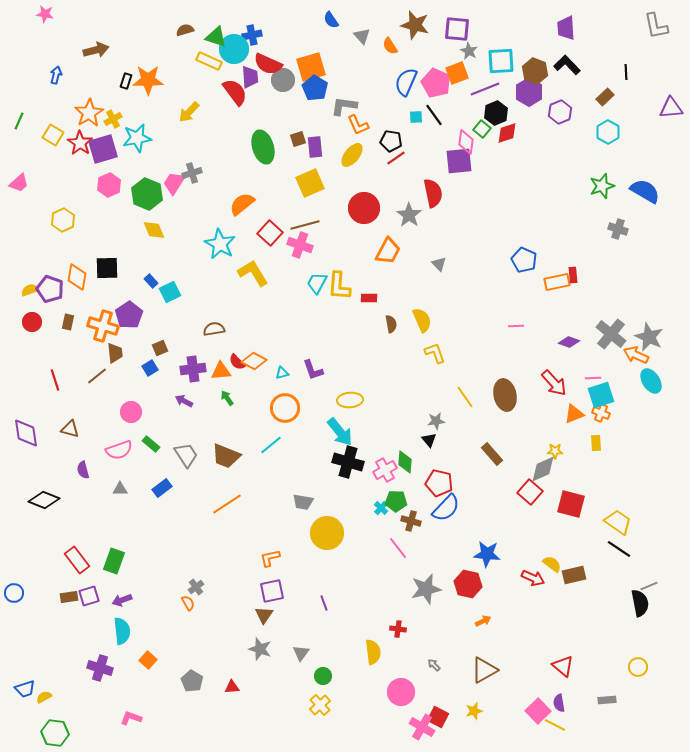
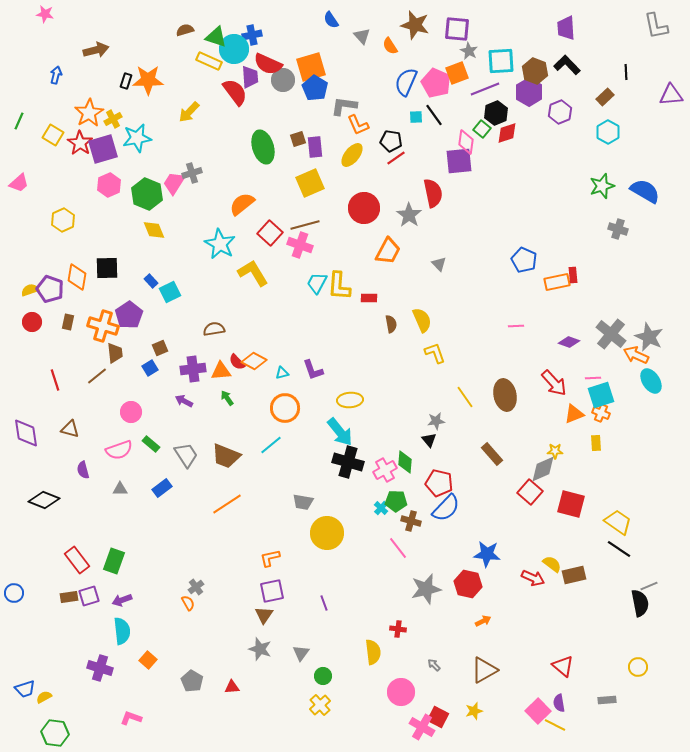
purple triangle at (671, 108): moved 13 px up
